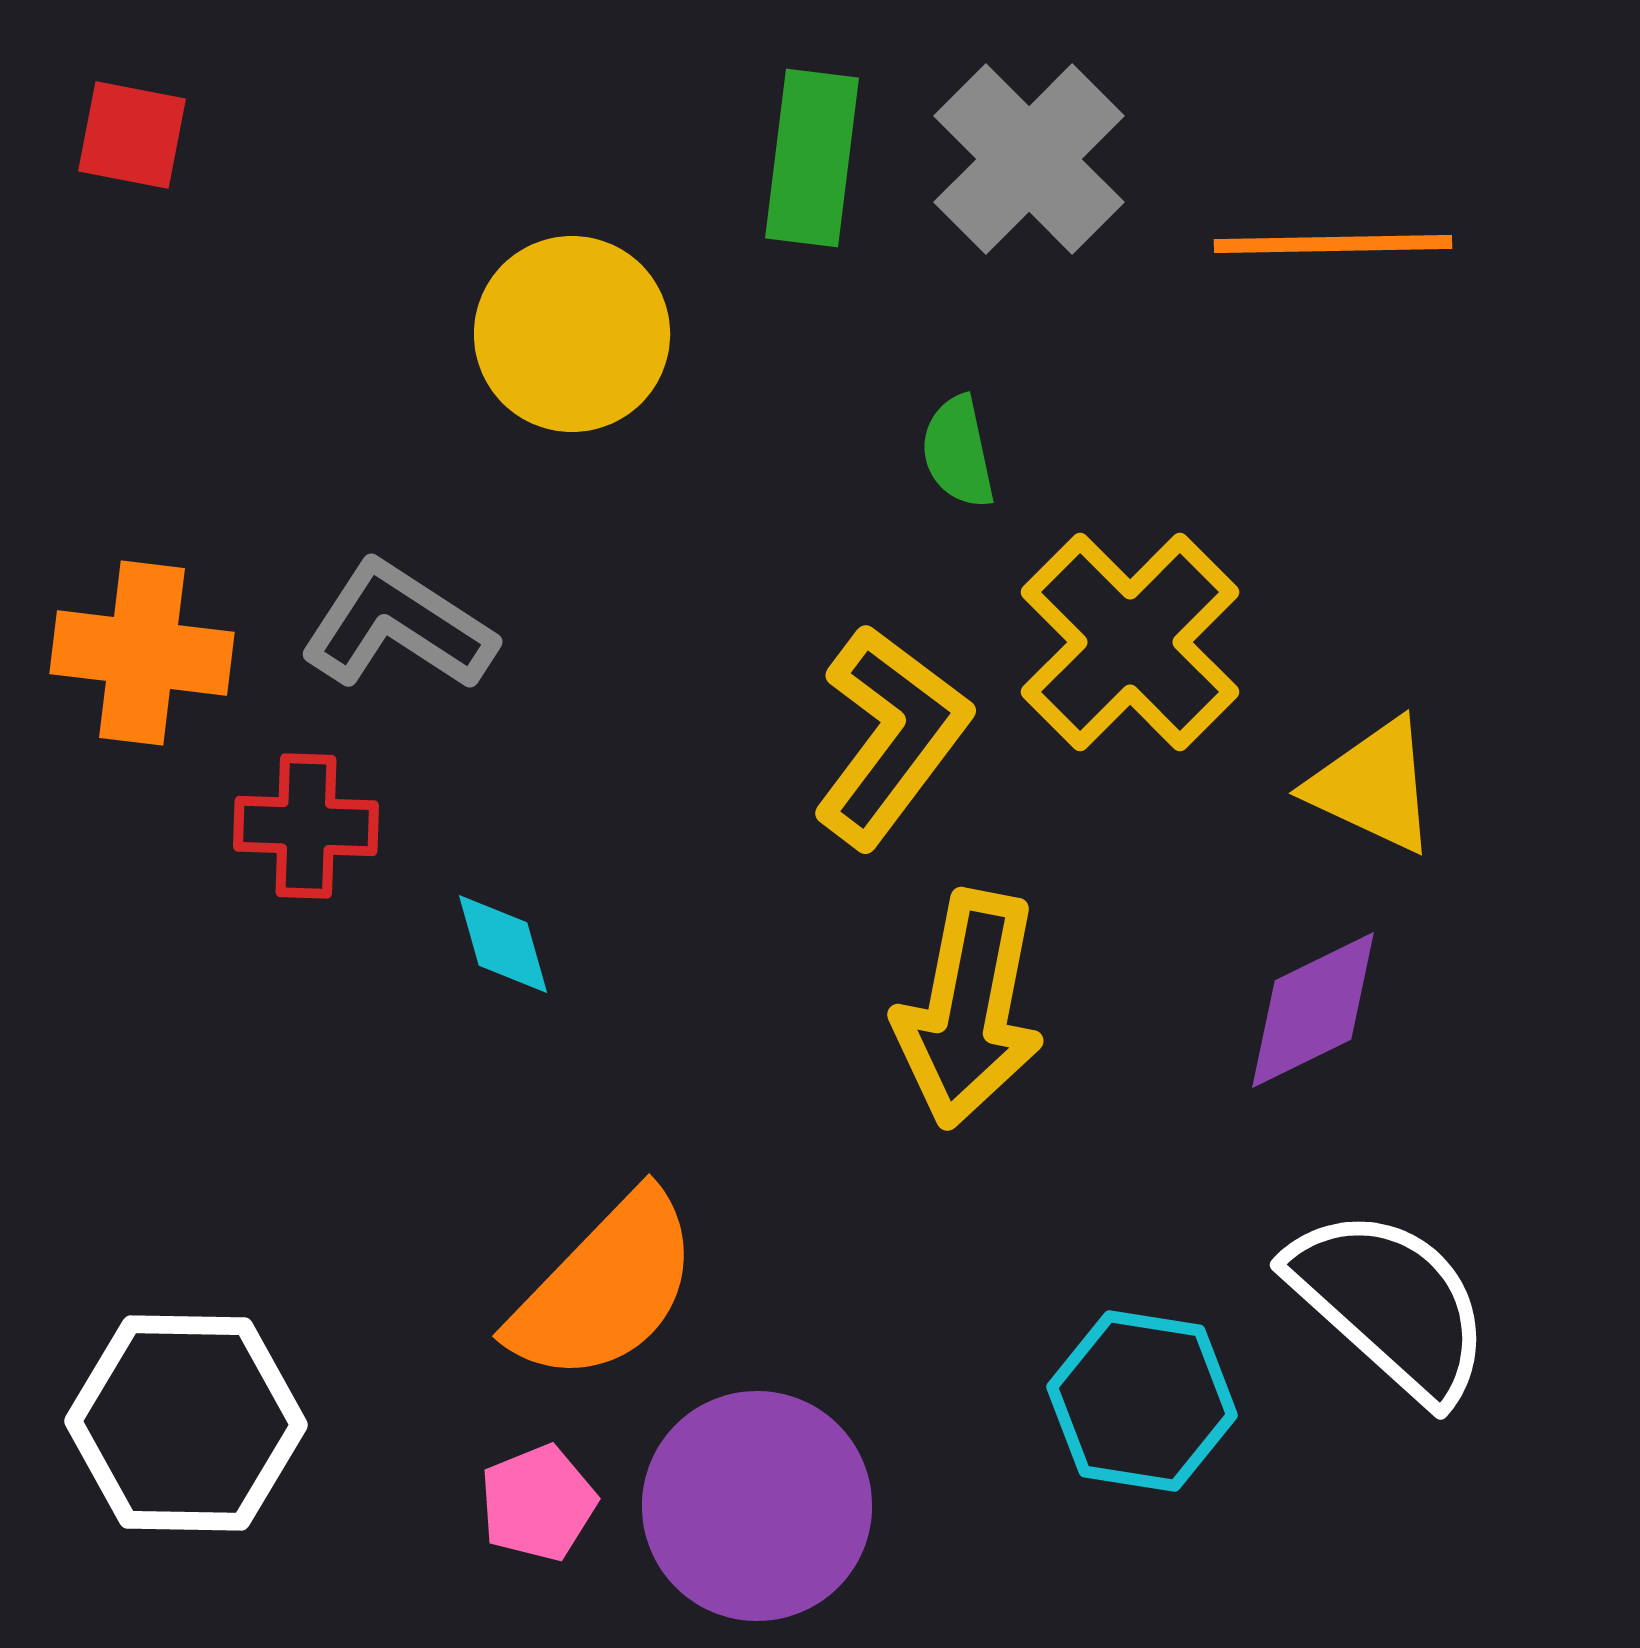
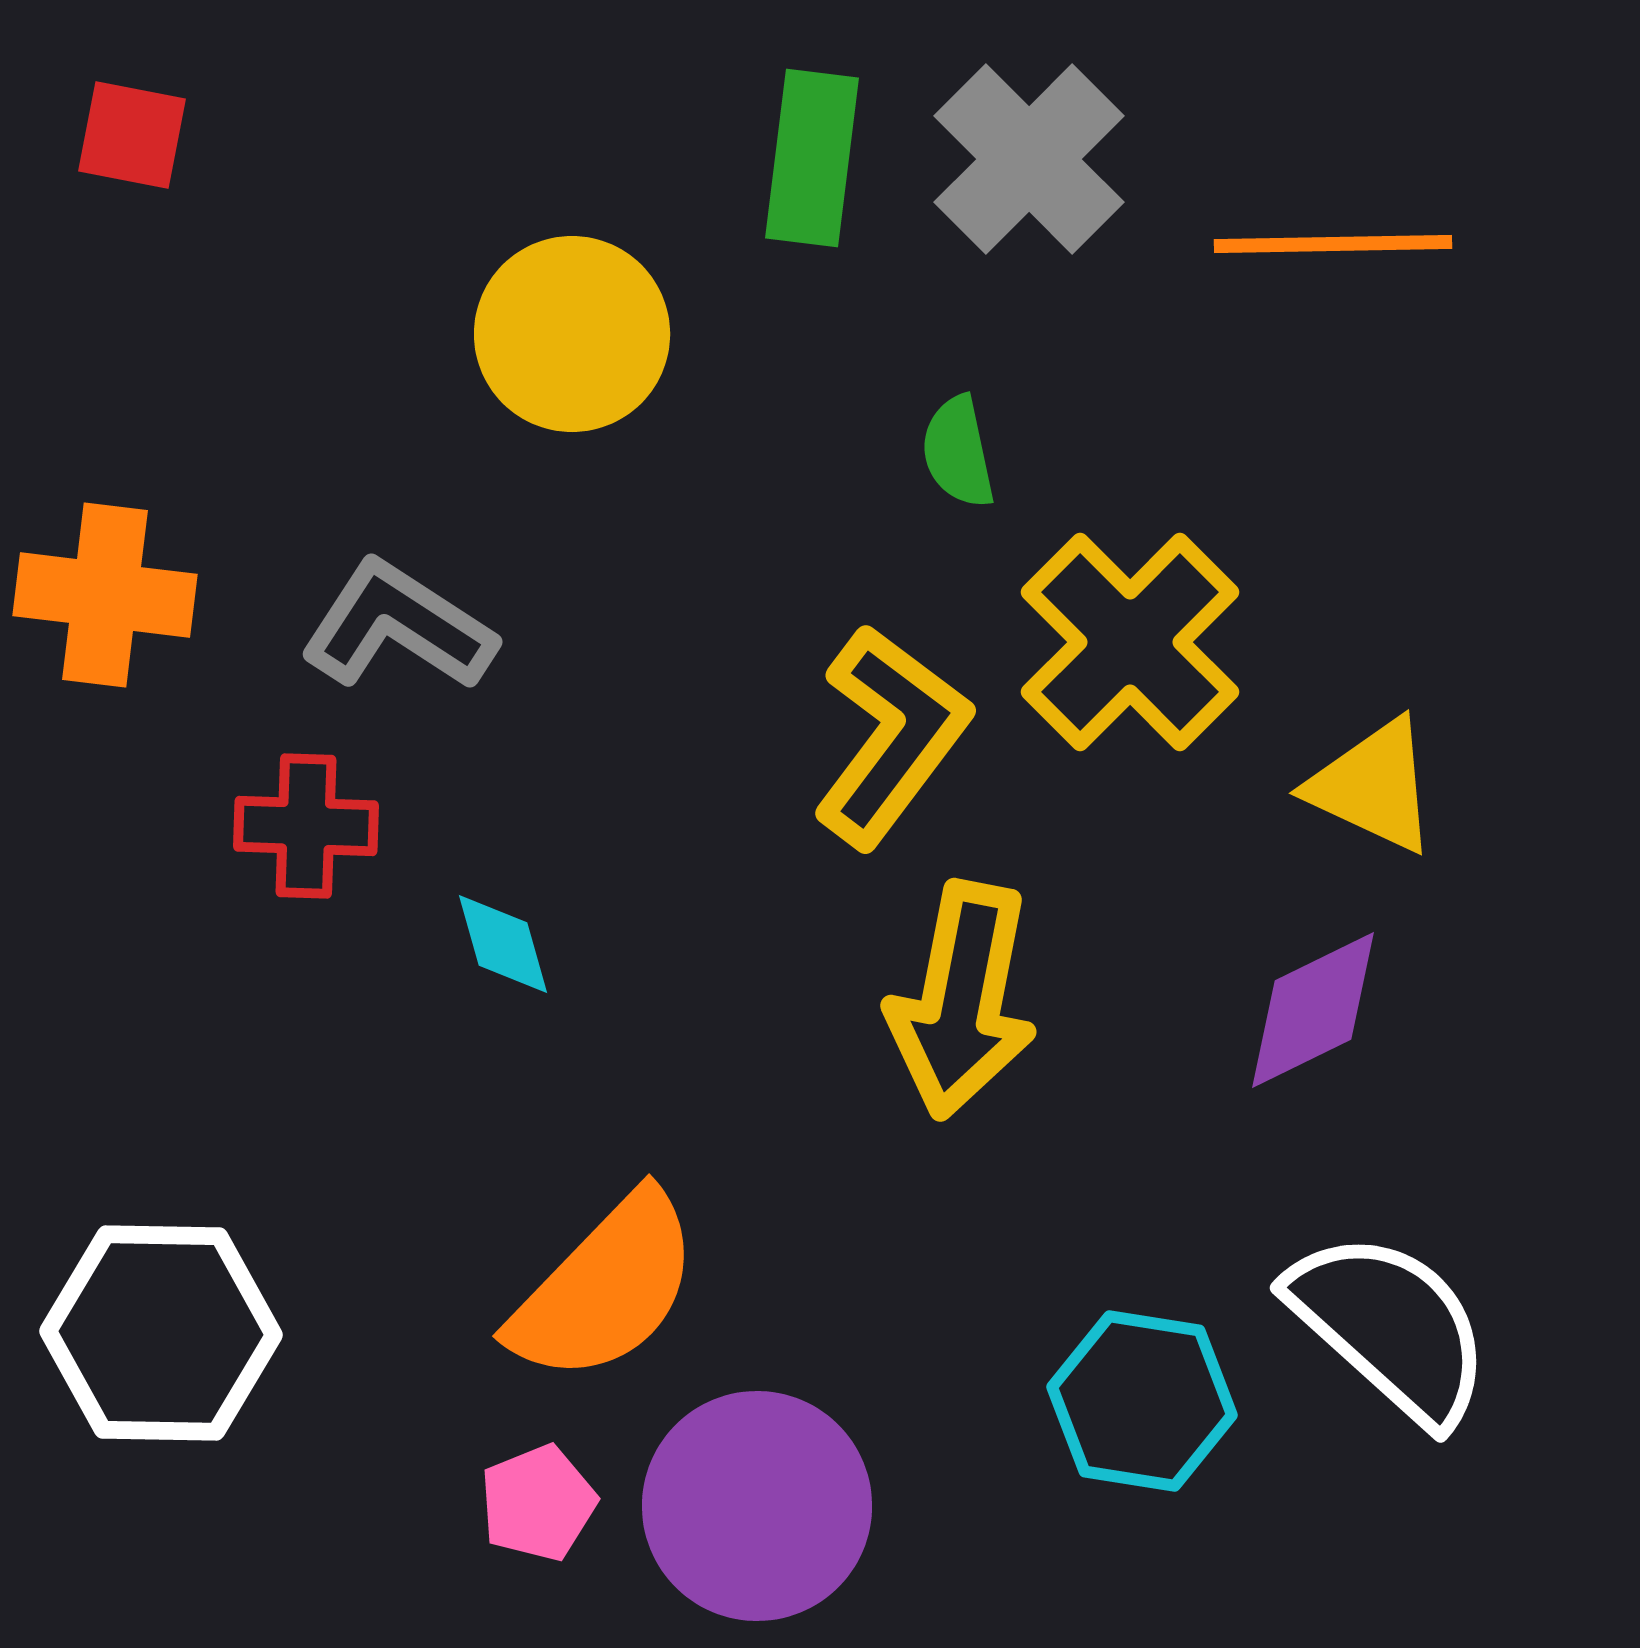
orange cross: moved 37 px left, 58 px up
yellow arrow: moved 7 px left, 9 px up
white semicircle: moved 23 px down
white hexagon: moved 25 px left, 90 px up
